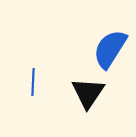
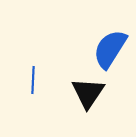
blue line: moved 2 px up
